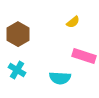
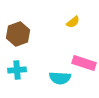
brown hexagon: rotated 10 degrees clockwise
pink rectangle: moved 7 px down
cyan cross: rotated 36 degrees counterclockwise
